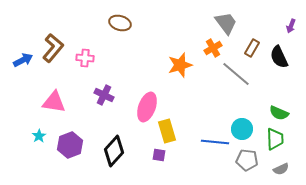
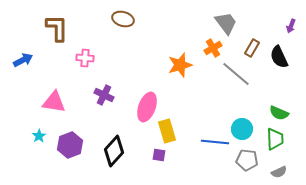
brown ellipse: moved 3 px right, 4 px up
brown L-shape: moved 4 px right, 20 px up; rotated 40 degrees counterclockwise
gray semicircle: moved 2 px left, 3 px down
